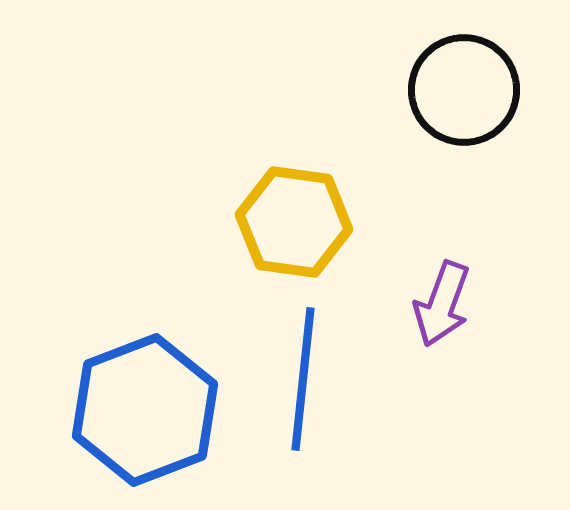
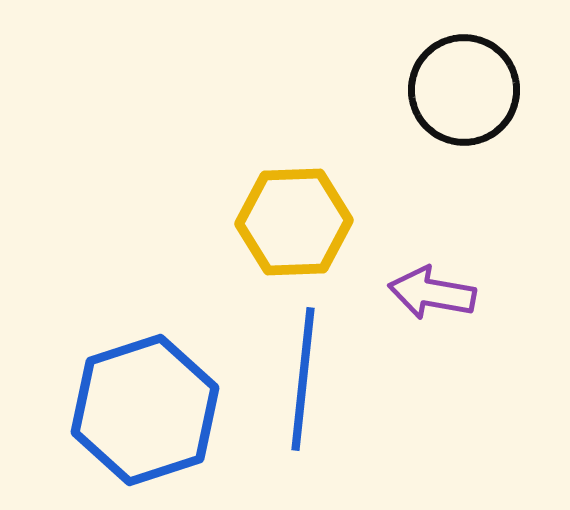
yellow hexagon: rotated 10 degrees counterclockwise
purple arrow: moved 10 px left, 11 px up; rotated 80 degrees clockwise
blue hexagon: rotated 3 degrees clockwise
